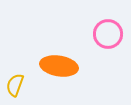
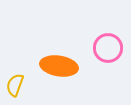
pink circle: moved 14 px down
